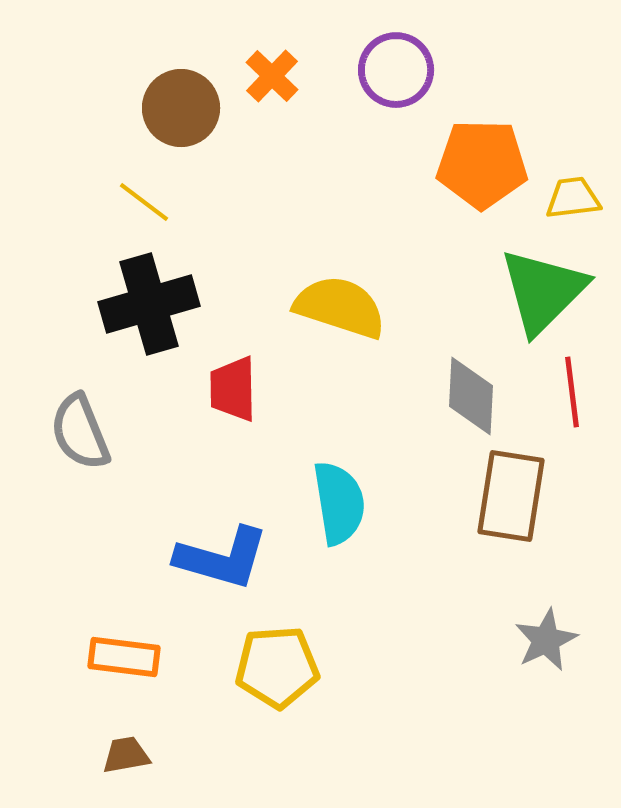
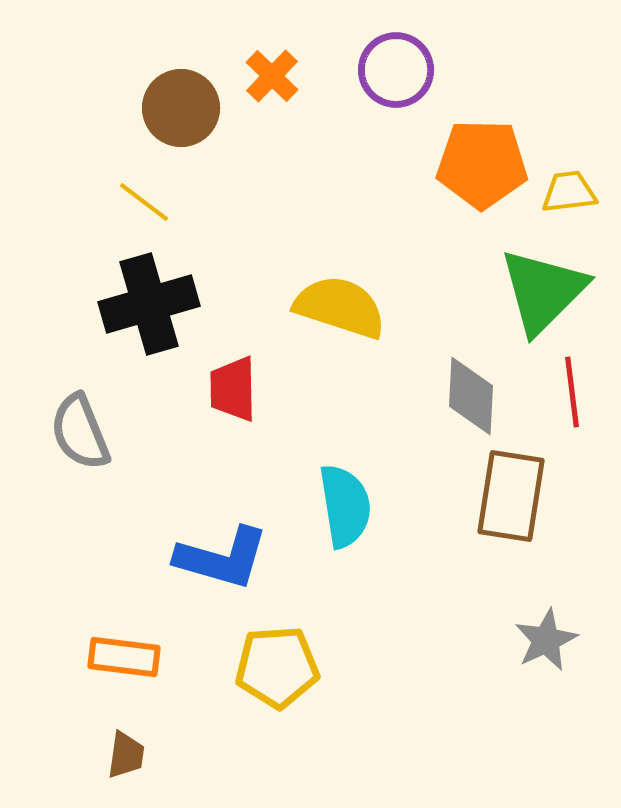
yellow trapezoid: moved 4 px left, 6 px up
cyan semicircle: moved 6 px right, 3 px down
brown trapezoid: rotated 108 degrees clockwise
